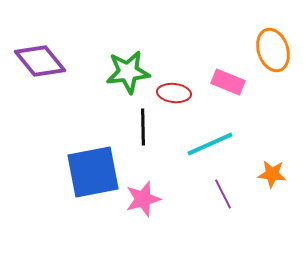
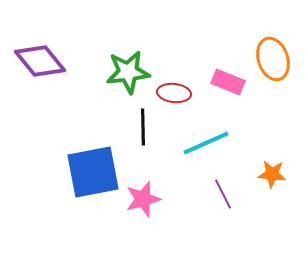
orange ellipse: moved 9 px down
cyan line: moved 4 px left, 1 px up
